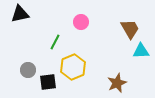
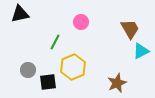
cyan triangle: rotated 24 degrees counterclockwise
